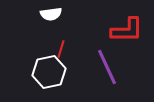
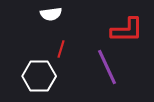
white hexagon: moved 10 px left, 4 px down; rotated 12 degrees clockwise
